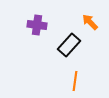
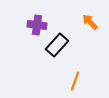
black rectangle: moved 12 px left
orange line: rotated 12 degrees clockwise
